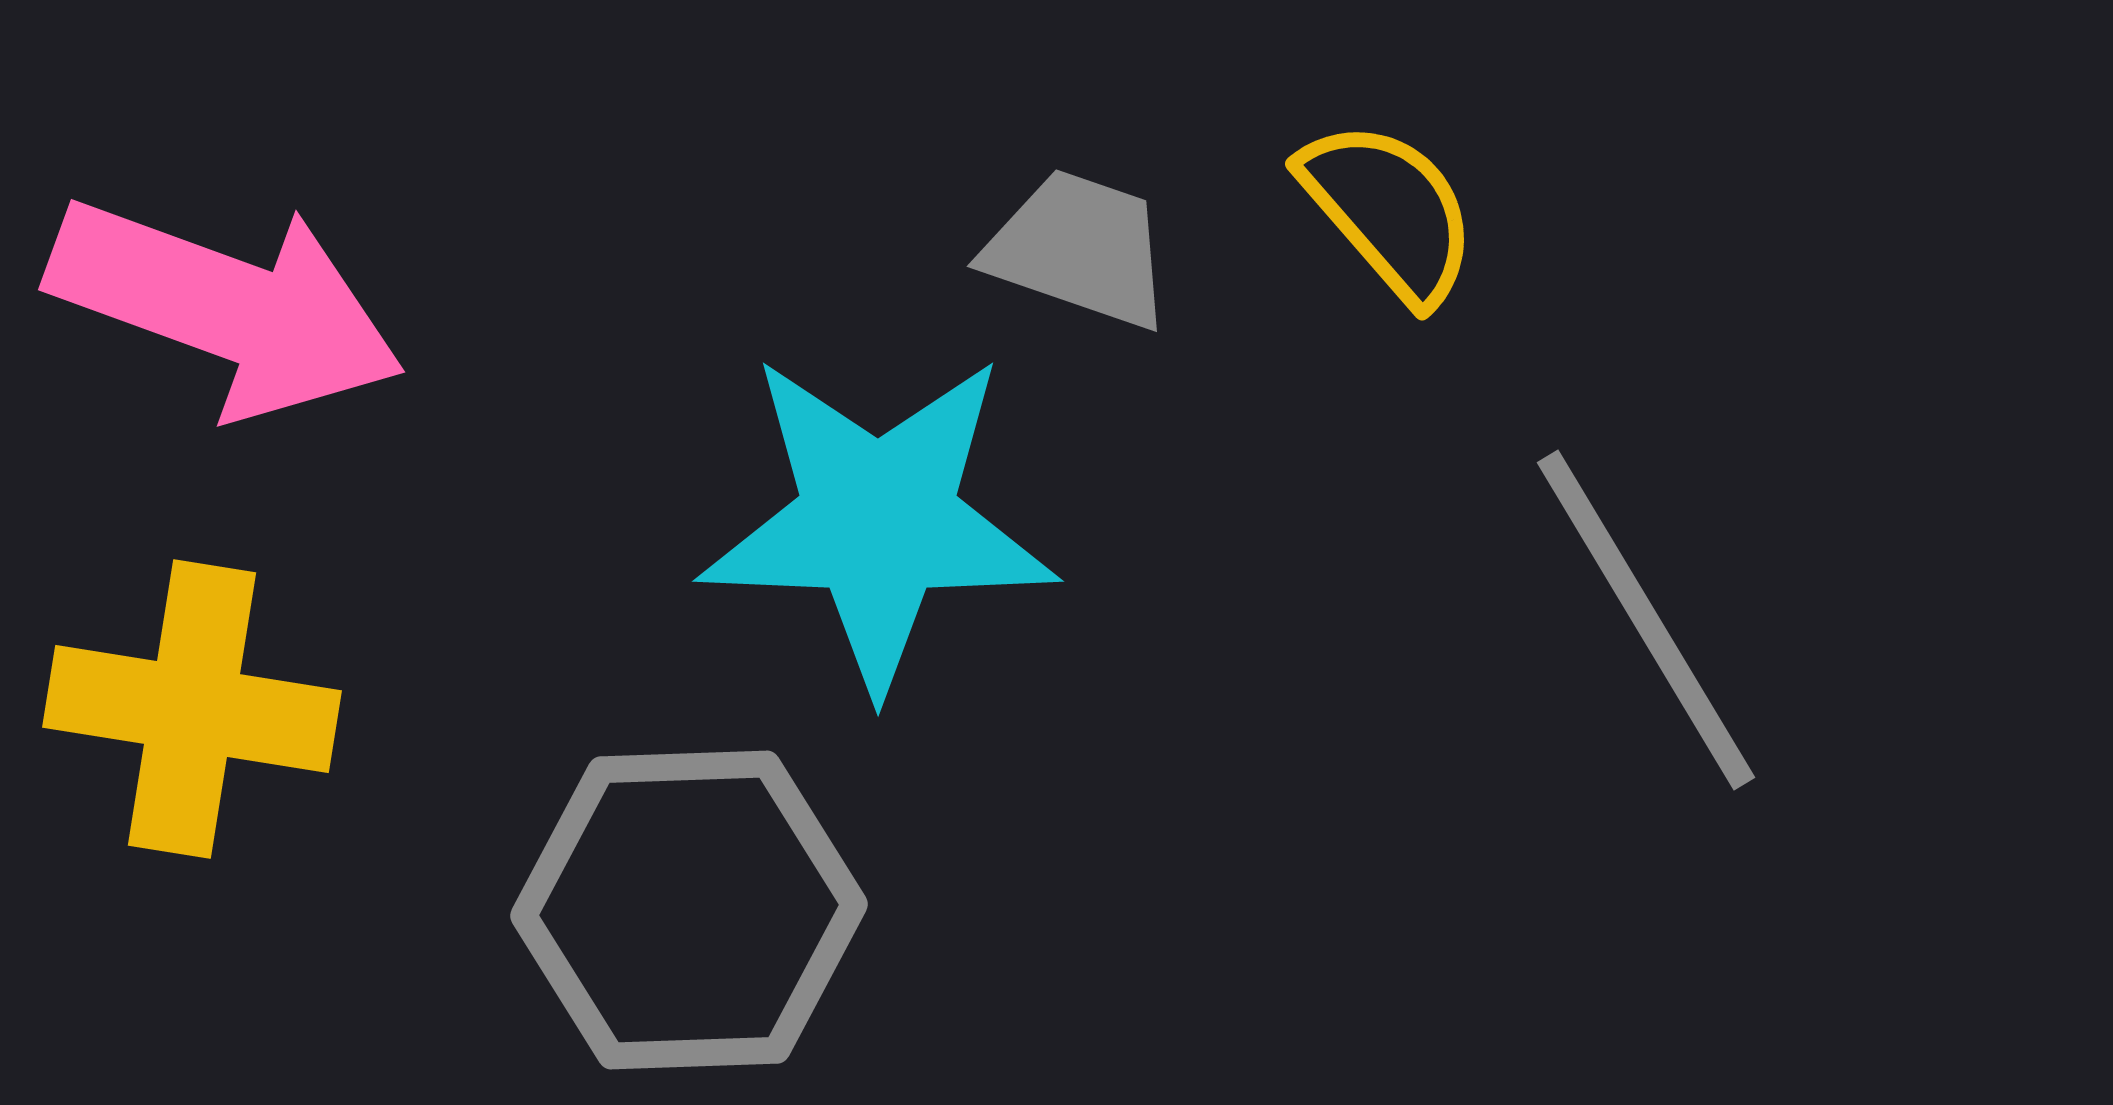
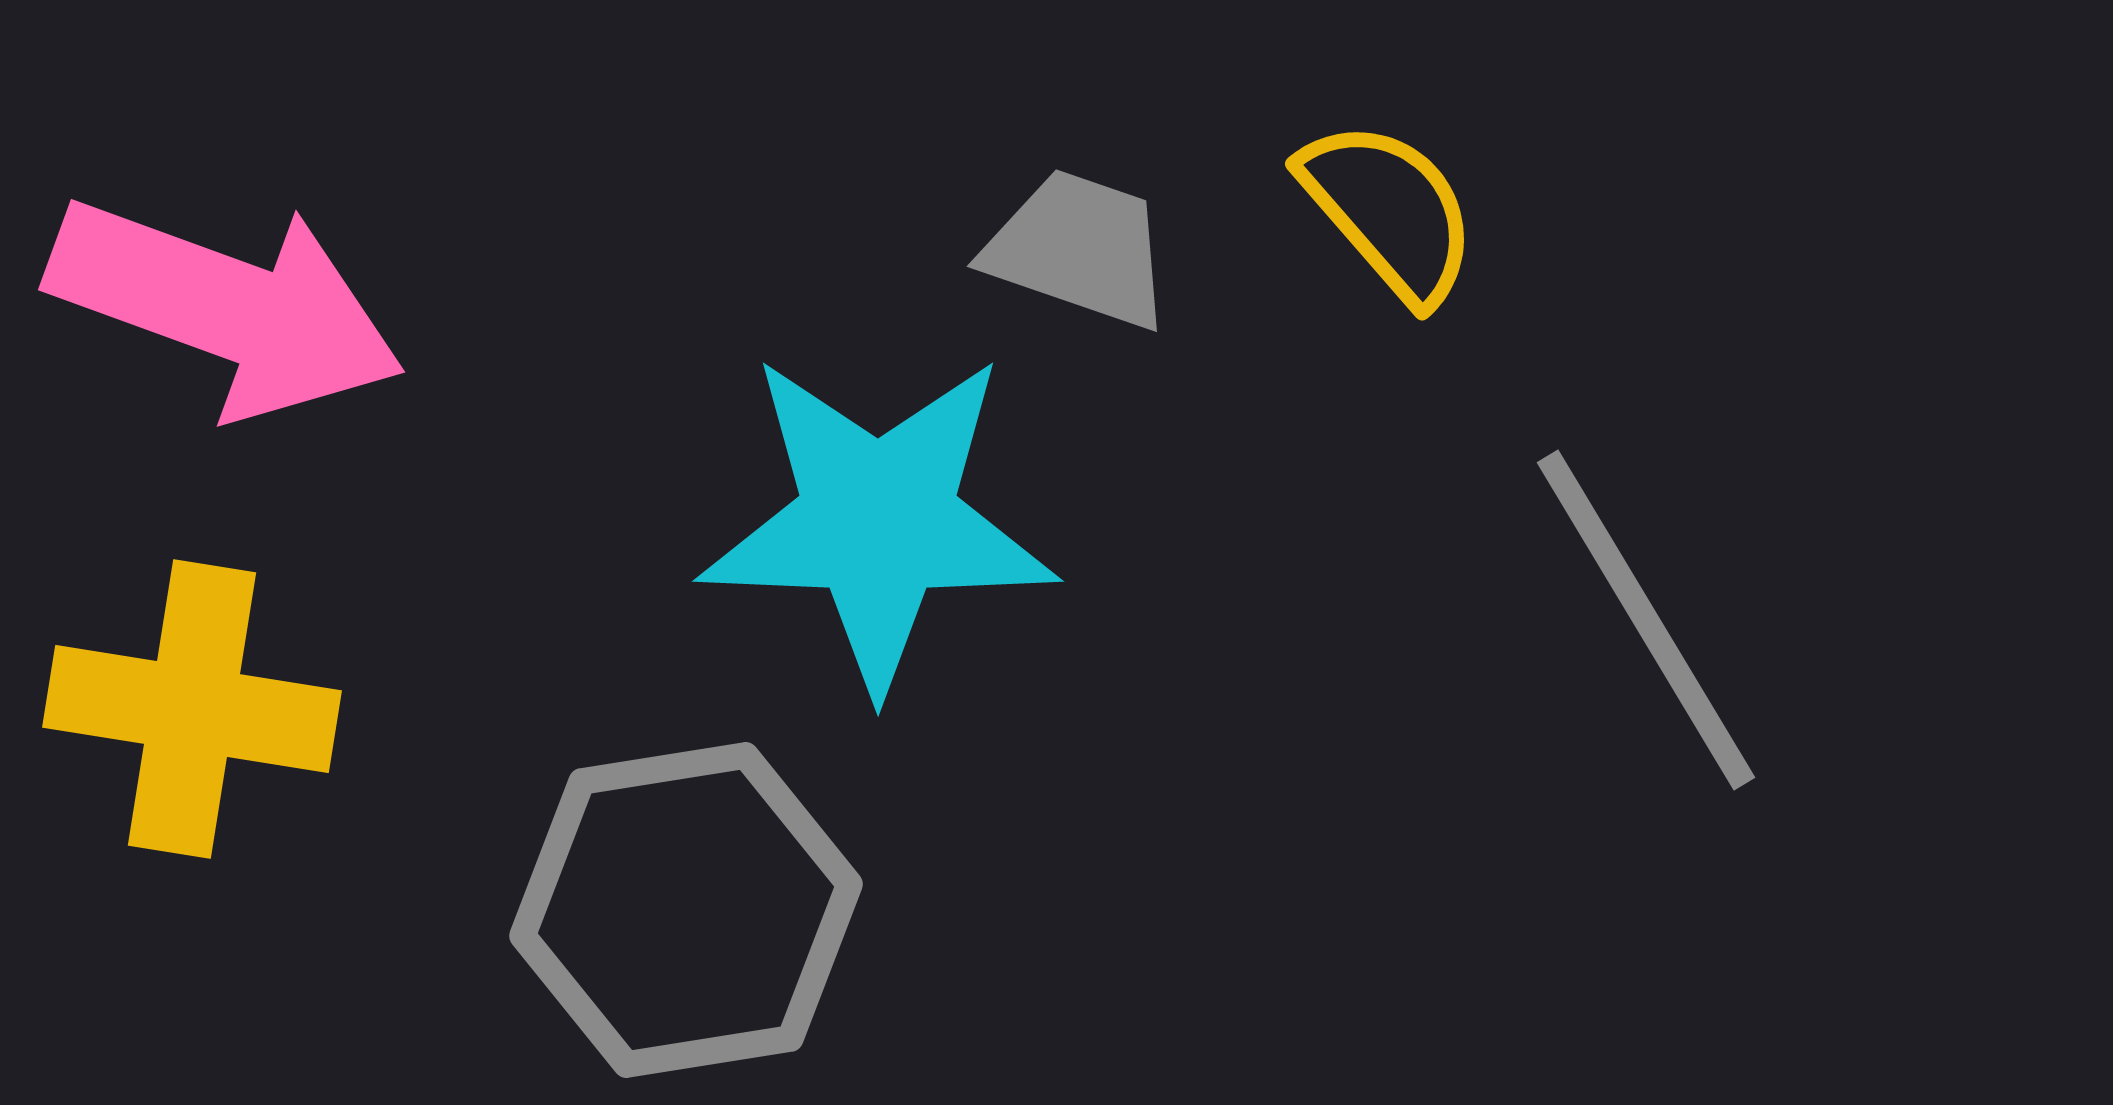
gray hexagon: moved 3 px left; rotated 7 degrees counterclockwise
